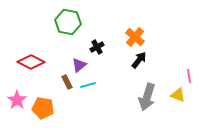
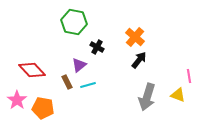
green hexagon: moved 6 px right
black cross: rotated 32 degrees counterclockwise
red diamond: moved 1 px right, 8 px down; rotated 20 degrees clockwise
